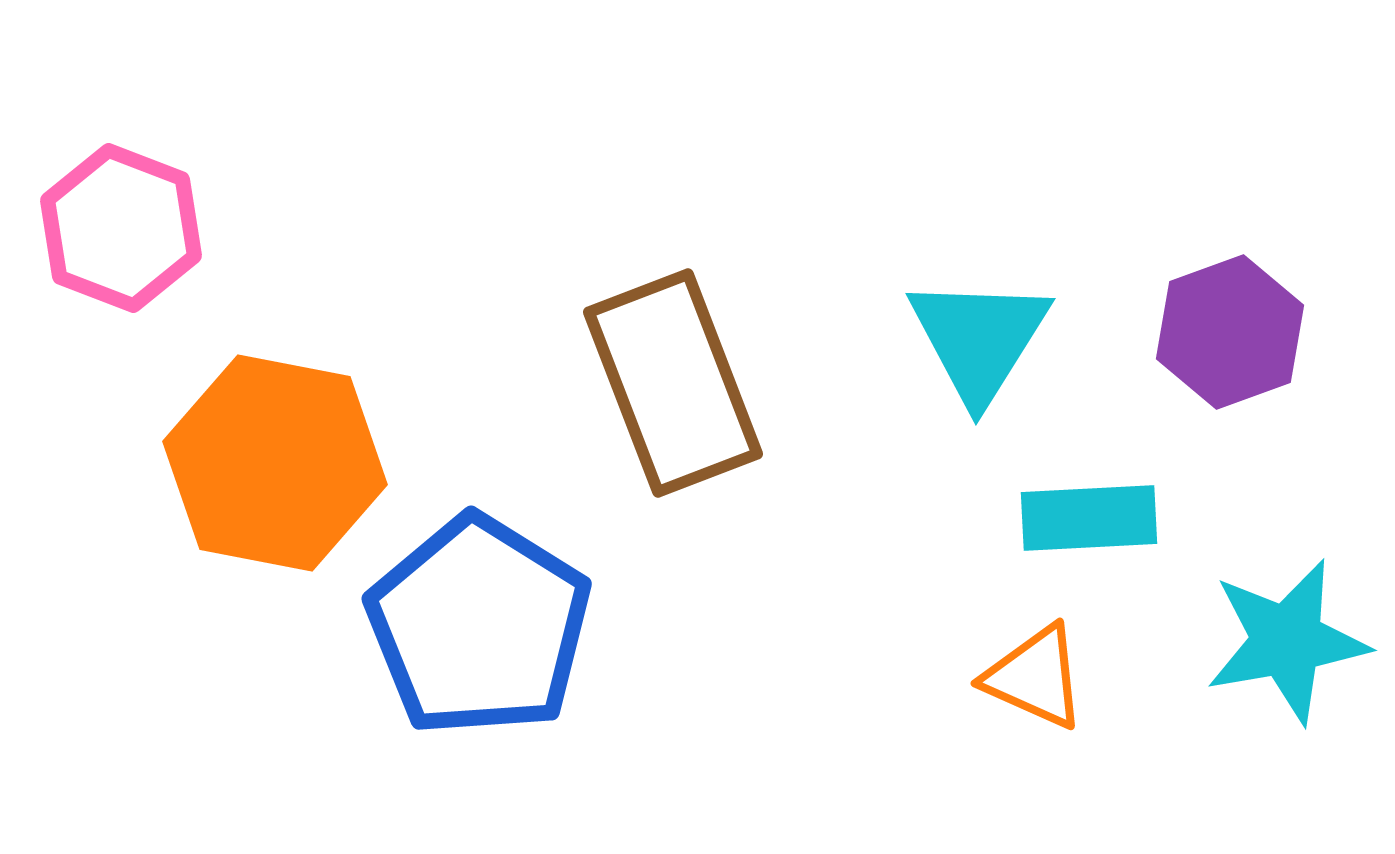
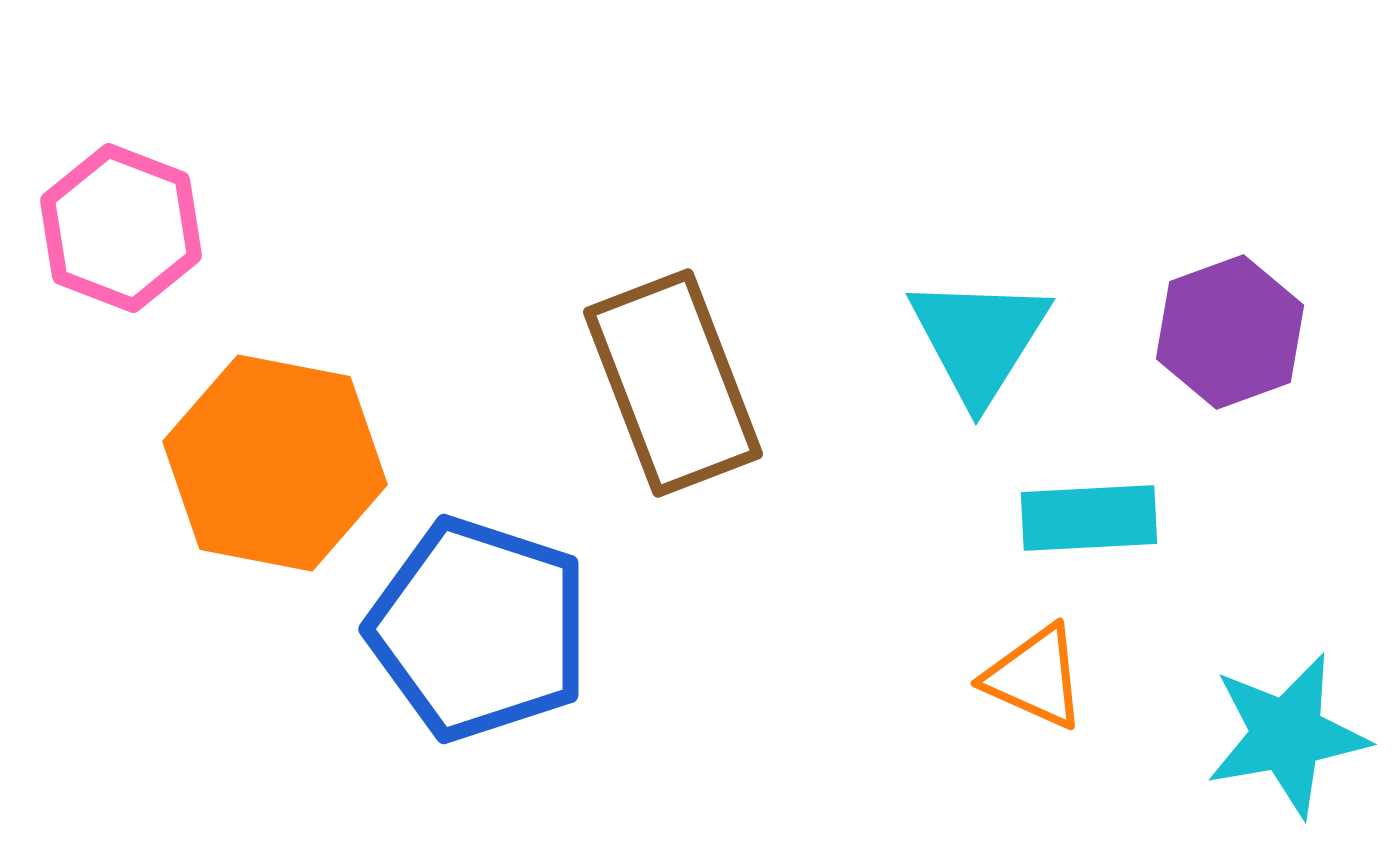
blue pentagon: moved 3 px down; rotated 14 degrees counterclockwise
cyan star: moved 94 px down
